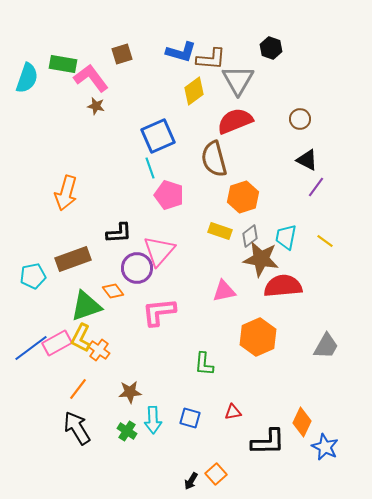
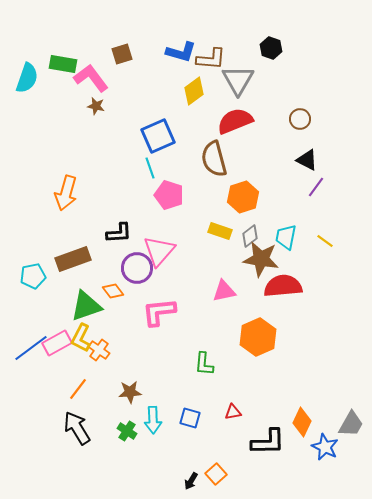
gray trapezoid at (326, 346): moved 25 px right, 78 px down
